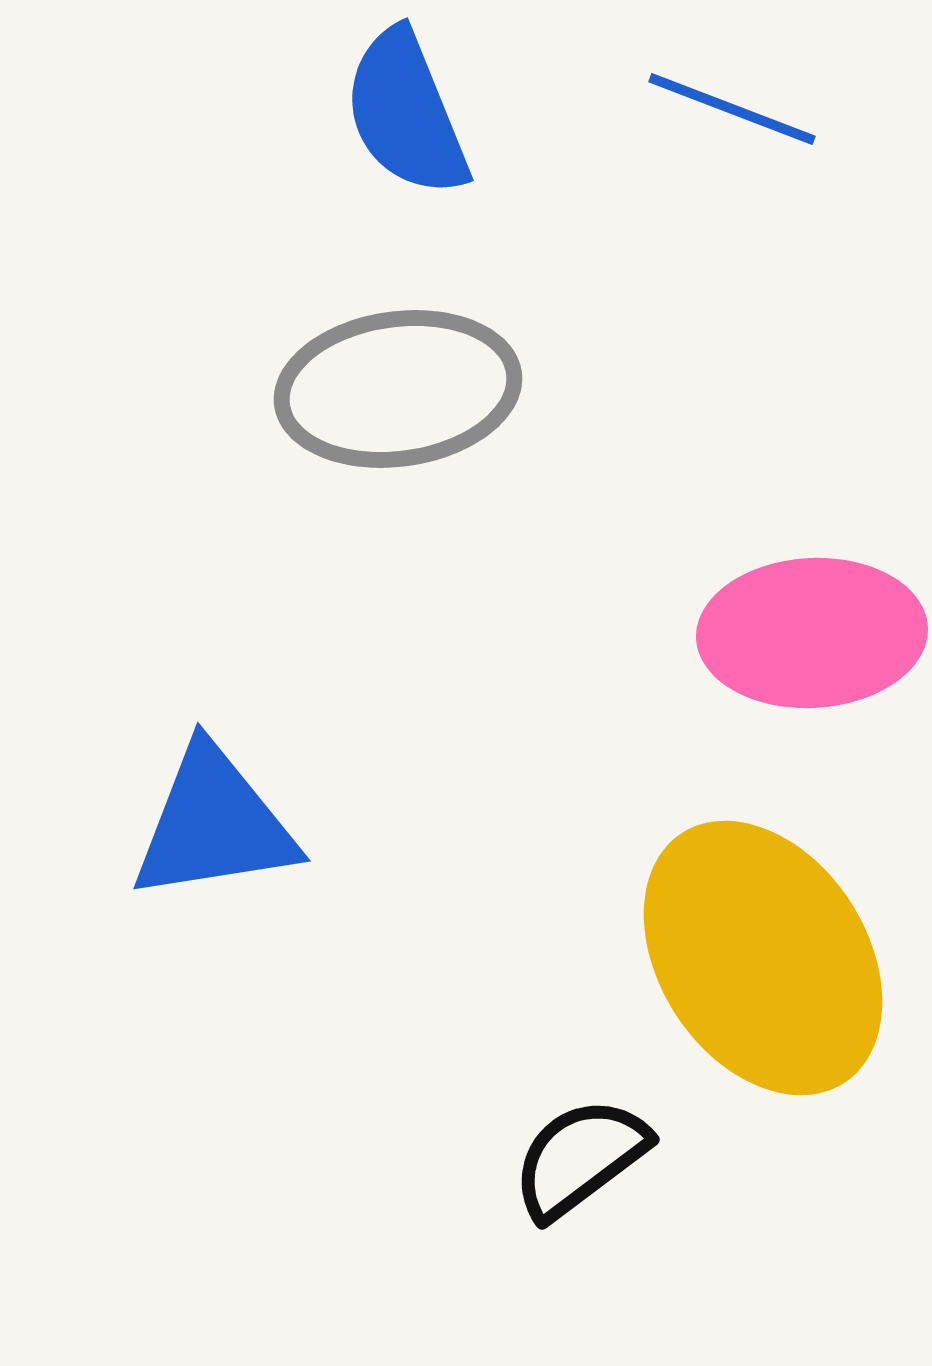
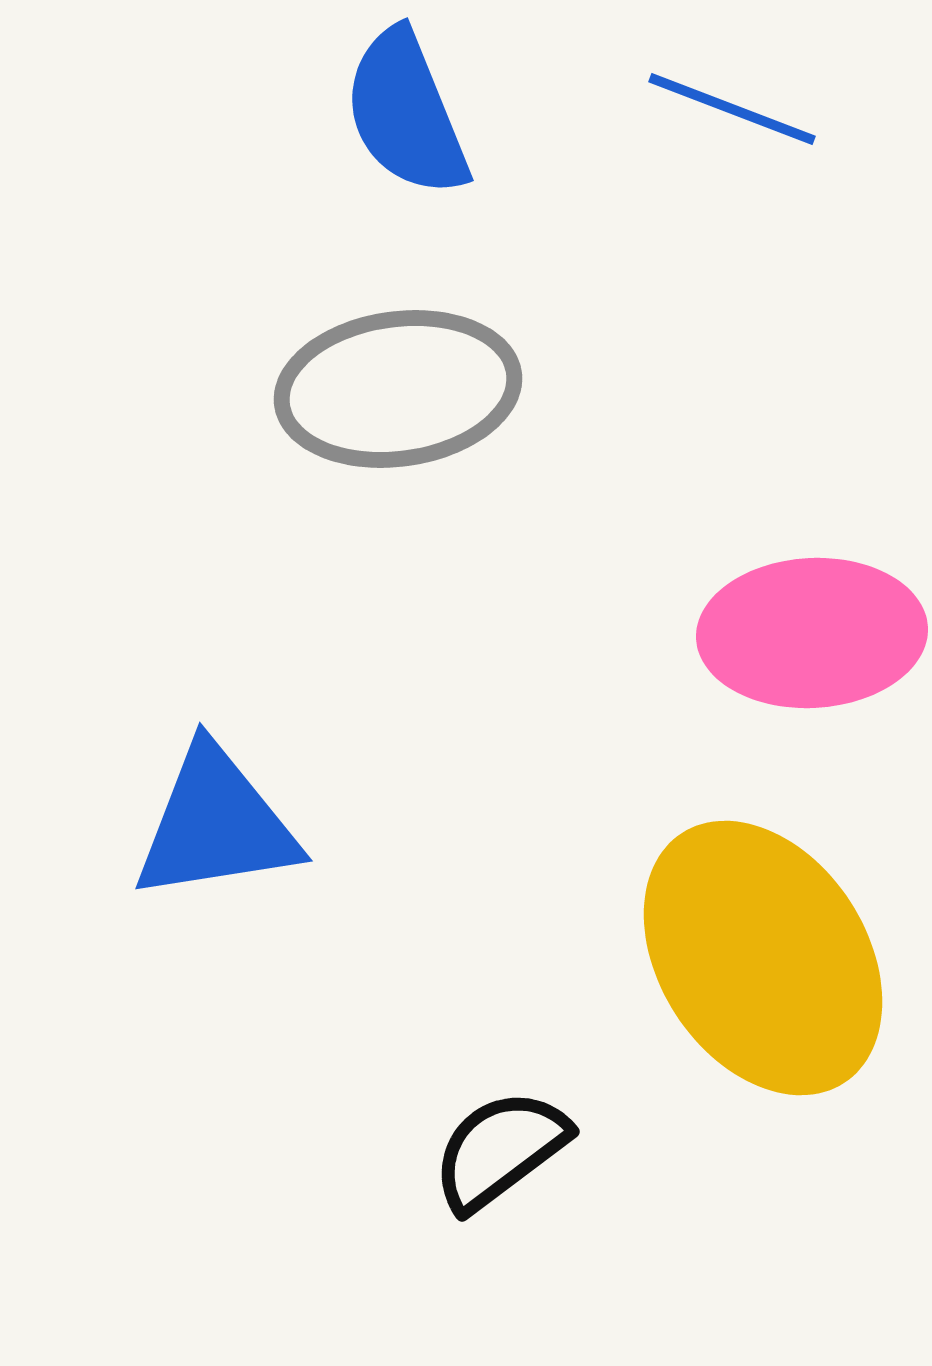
blue triangle: moved 2 px right
black semicircle: moved 80 px left, 8 px up
